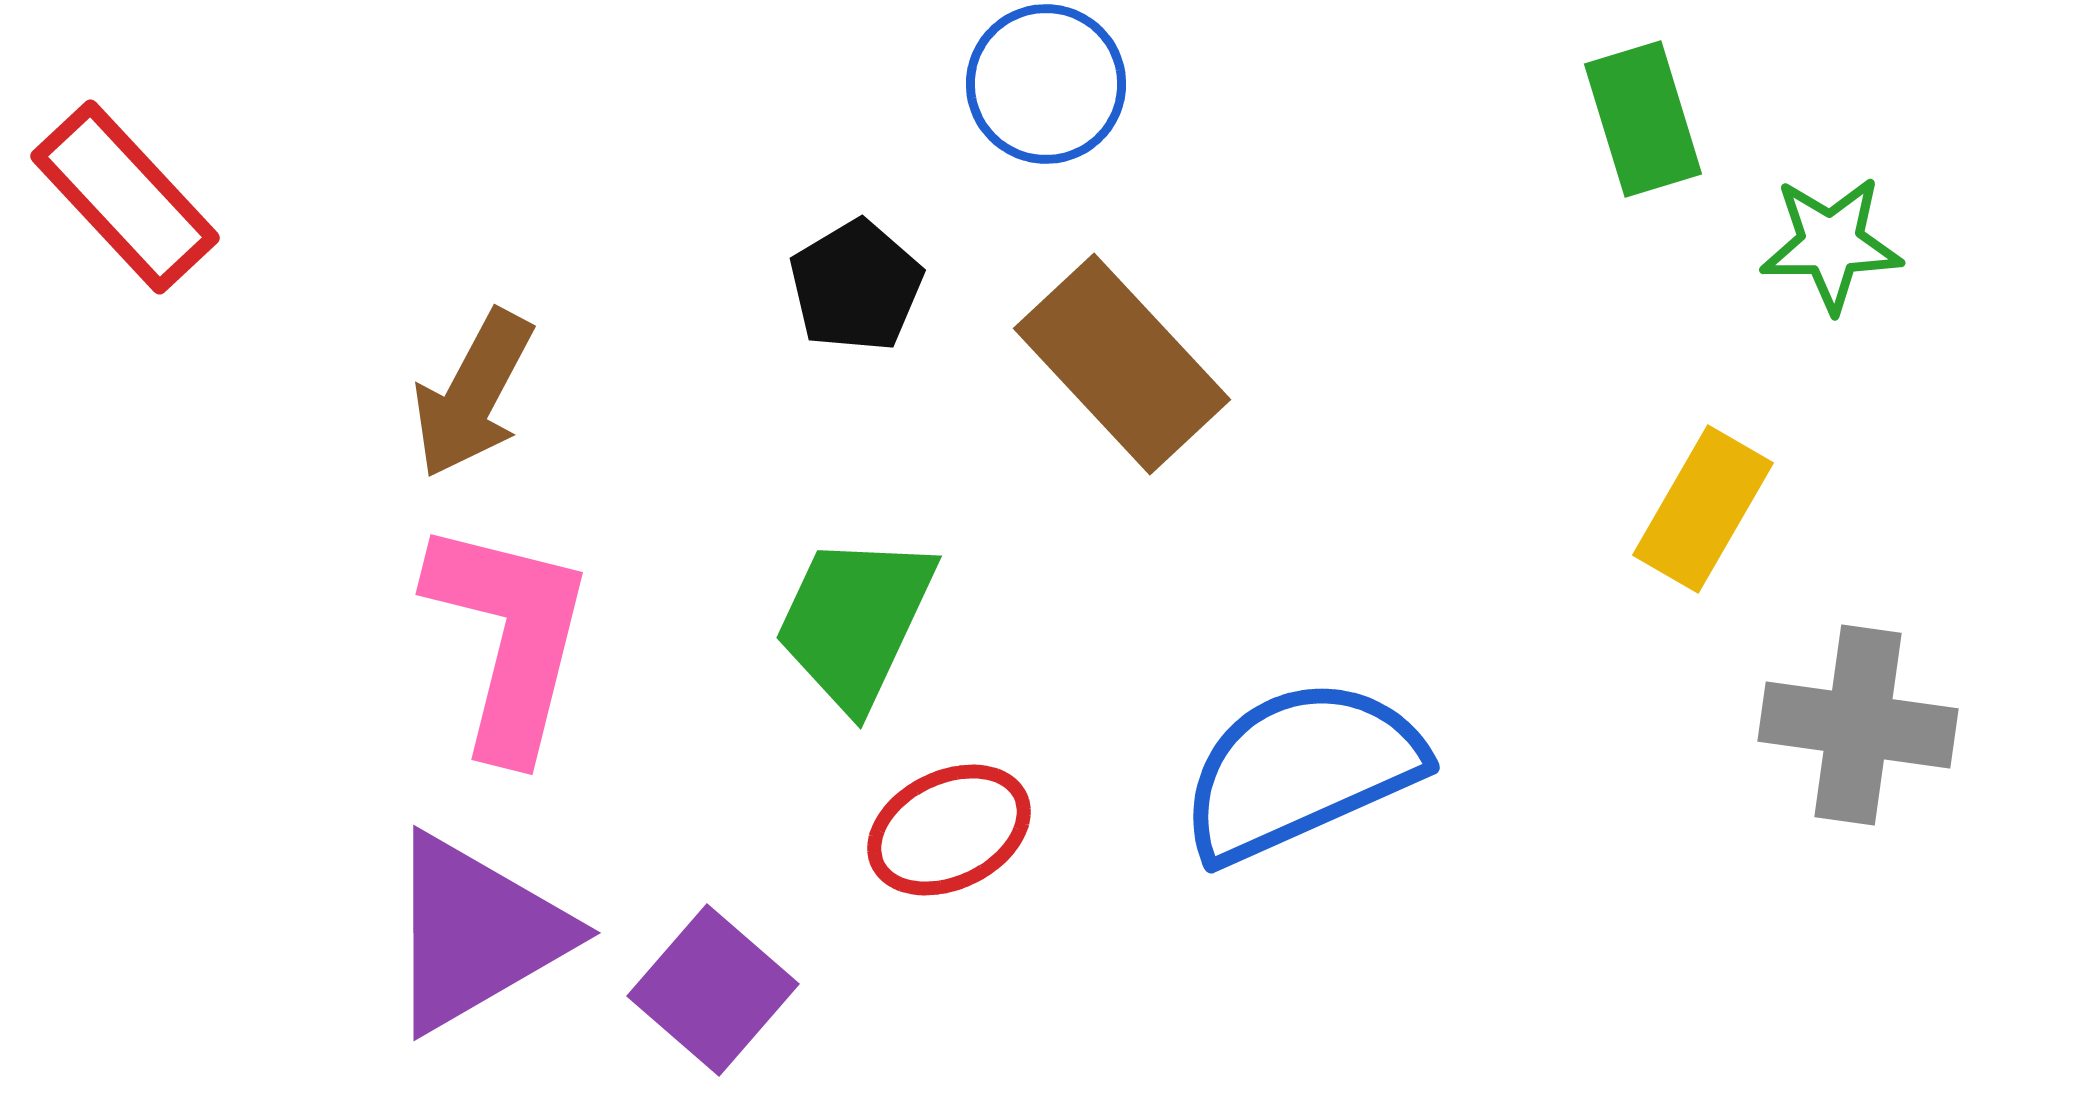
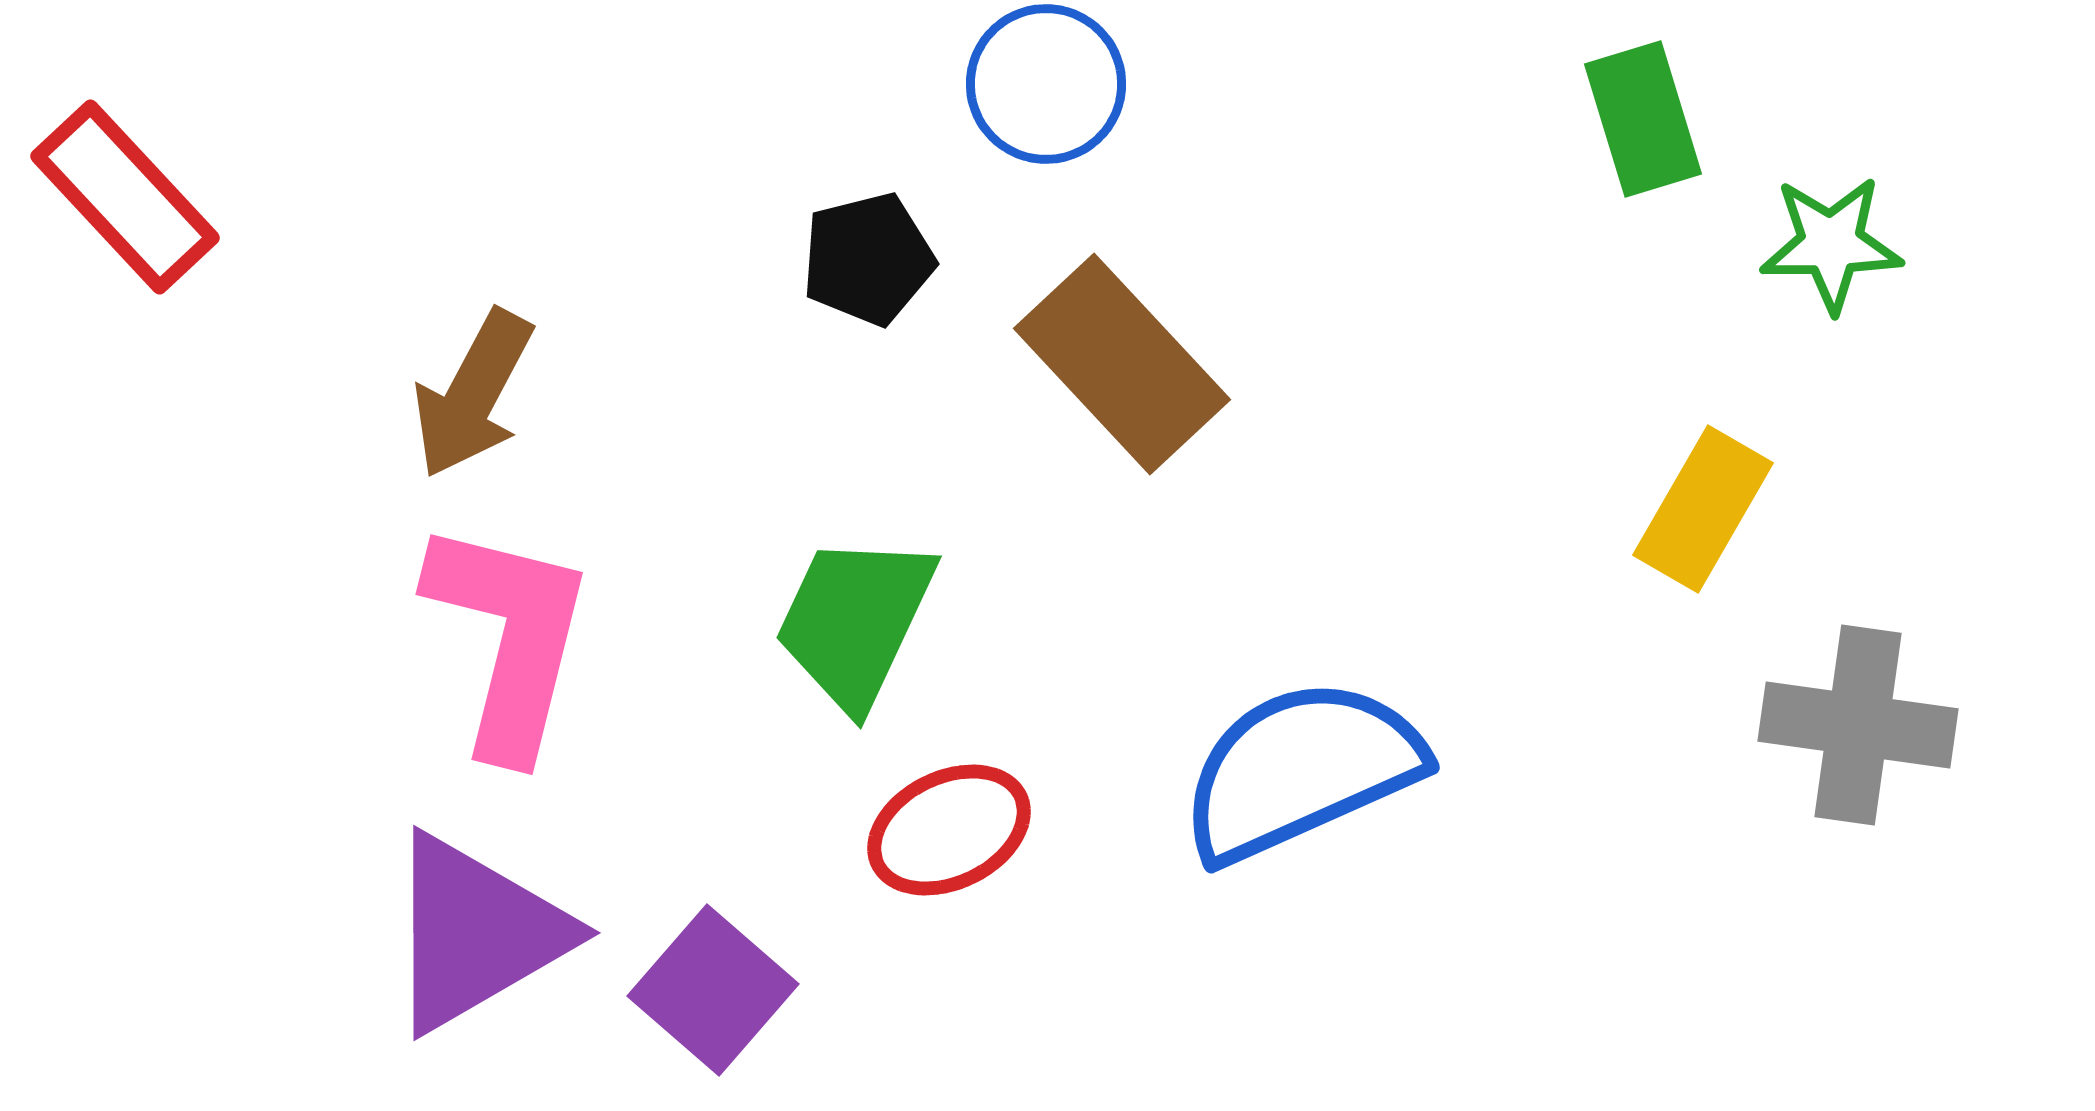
black pentagon: moved 12 px right, 27 px up; rotated 17 degrees clockwise
